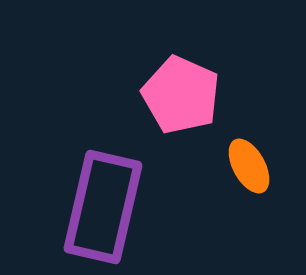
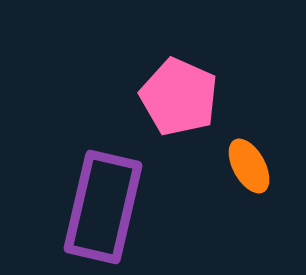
pink pentagon: moved 2 px left, 2 px down
